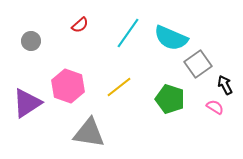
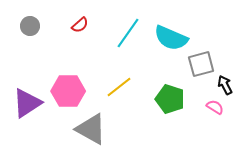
gray circle: moved 1 px left, 15 px up
gray square: moved 3 px right; rotated 20 degrees clockwise
pink hexagon: moved 5 px down; rotated 20 degrees counterclockwise
gray triangle: moved 2 px right, 4 px up; rotated 20 degrees clockwise
